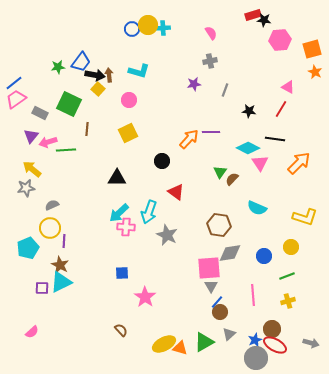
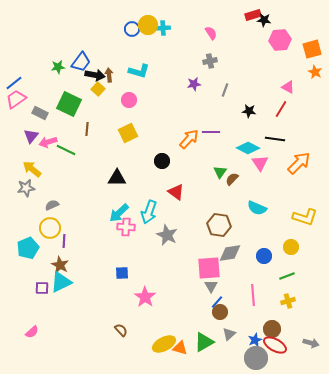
green line at (66, 150): rotated 30 degrees clockwise
